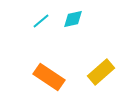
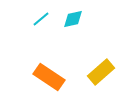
cyan line: moved 2 px up
